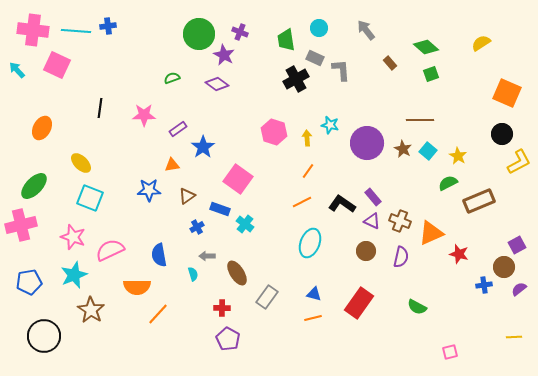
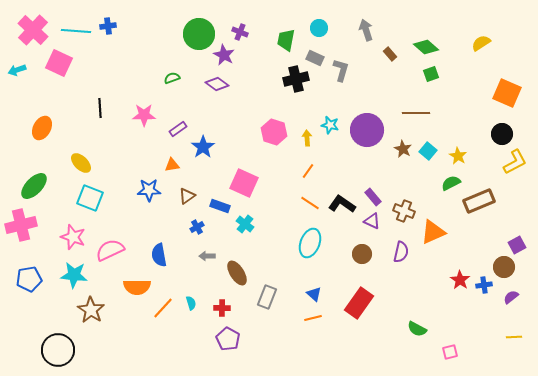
pink cross at (33, 30): rotated 36 degrees clockwise
gray arrow at (366, 30): rotated 20 degrees clockwise
green trapezoid at (286, 40): rotated 20 degrees clockwise
brown rectangle at (390, 63): moved 9 px up
pink square at (57, 65): moved 2 px right, 2 px up
cyan arrow at (17, 70): rotated 66 degrees counterclockwise
gray L-shape at (341, 70): rotated 20 degrees clockwise
black cross at (296, 79): rotated 15 degrees clockwise
black line at (100, 108): rotated 12 degrees counterclockwise
brown line at (420, 120): moved 4 px left, 7 px up
purple circle at (367, 143): moved 13 px up
yellow L-shape at (519, 162): moved 4 px left
pink square at (238, 179): moved 6 px right, 4 px down; rotated 12 degrees counterclockwise
green semicircle at (448, 183): moved 3 px right
orange line at (302, 202): moved 8 px right, 1 px down; rotated 60 degrees clockwise
blue rectangle at (220, 209): moved 3 px up
brown cross at (400, 221): moved 4 px right, 10 px up
orange triangle at (431, 233): moved 2 px right, 1 px up
brown circle at (366, 251): moved 4 px left, 3 px down
red star at (459, 254): moved 1 px right, 26 px down; rotated 18 degrees clockwise
purple semicircle at (401, 257): moved 5 px up
cyan semicircle at (193, 274): moved 2 px left, 29 px down
cyan star at (74, 275): rotated 28 degrees clockwise
blue pentagon at (29, 282): moved 3 px up
purple semicircle at (519, 289): moved 8 px left, 8 px down
blue triangle at (314, 294): rotated 28 degrees clockwise
gray rectangle at (267, 297): rotated 15 degrees counterclockwise
green semicircle at (417, 307): moved 22 px down
orange line at (158, 314): moved 5 px right, 6 px up
black circle at (44, 336): moved 14 px right, 14 px down
